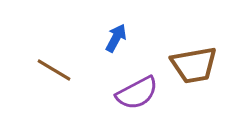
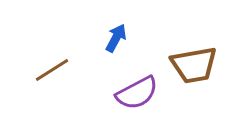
brown line: moved 2 px left; rotated 63 degrees counterclockwise
